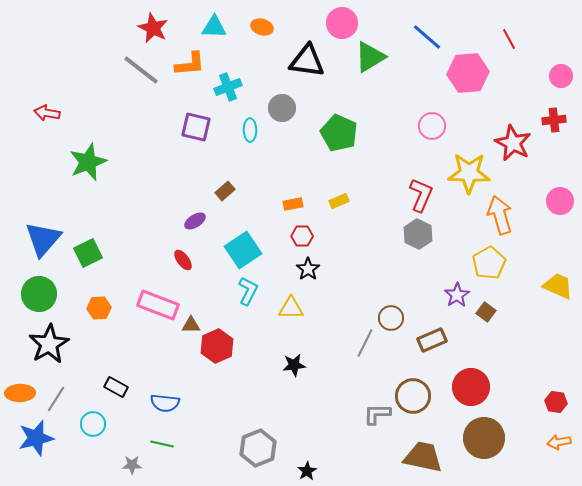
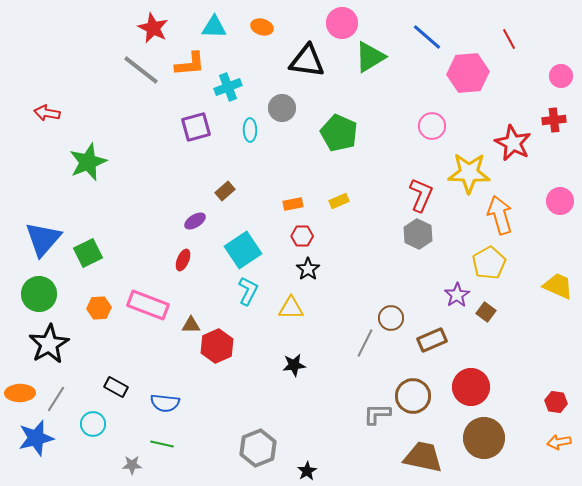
purple square at (196, 127): rotated 28 degrees counterclockwise
red ellipse at (183, 260): rotated 60 degrees clockwise
pink rectangle at (158, 305): moved 10 px left
